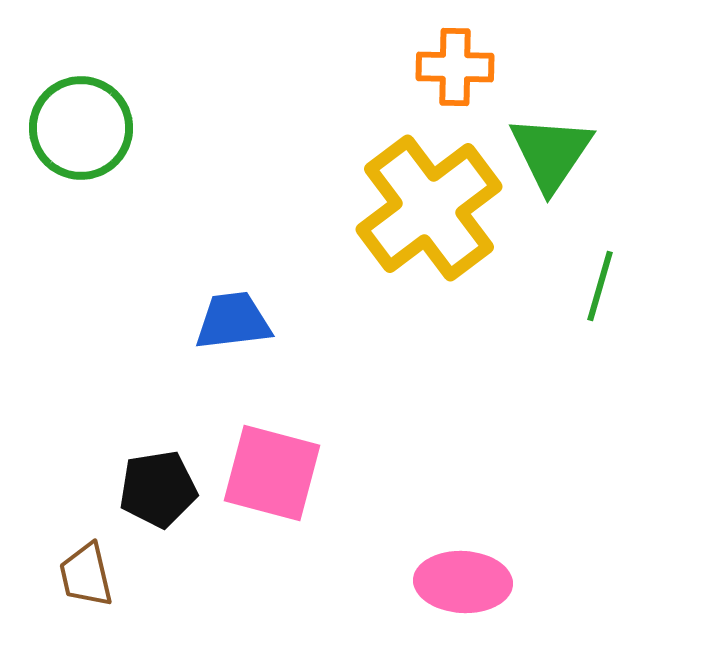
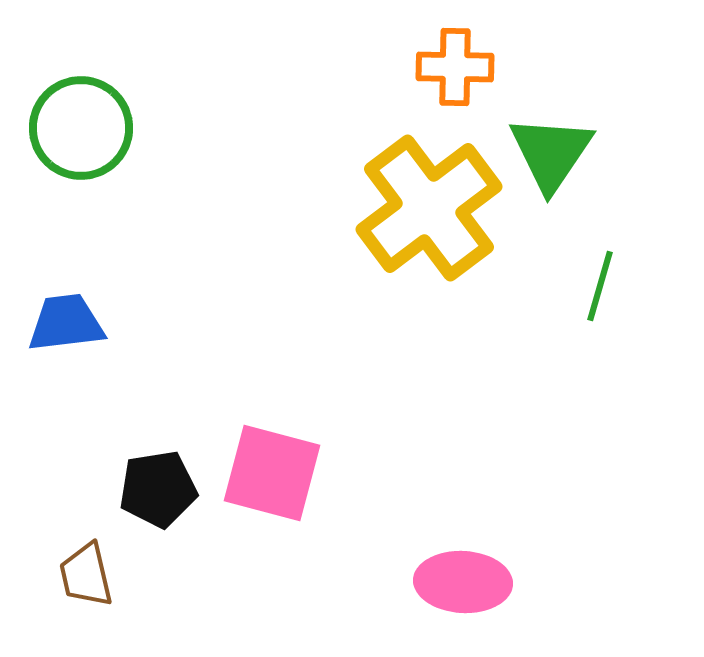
blue trapezoid: moved 167 px left, 2 px down
